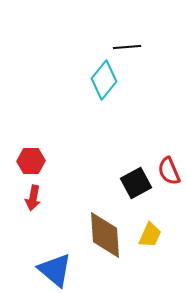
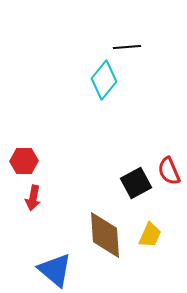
red hexagon: moved 7 px left
